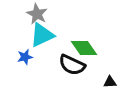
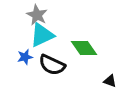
gray star: moved 1 px down
black semicircle: moved 20 px left
black triangle: moved 1 px up; rotated 24 degrees clockwise
